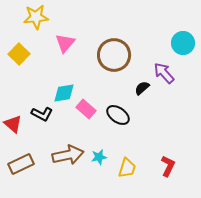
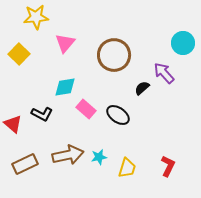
cyan diamond: moved 1 px right, 6 px up
brown rectangle: moved 4 px right
